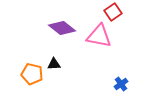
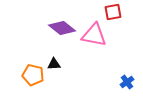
red square: rotated 24 degrees clockwise
pink triangle: moved 5 px left, 1 px up
orange pentagon: moved 1 px right, 1 px down
blue cross: moved 6 px right, 2 px up
